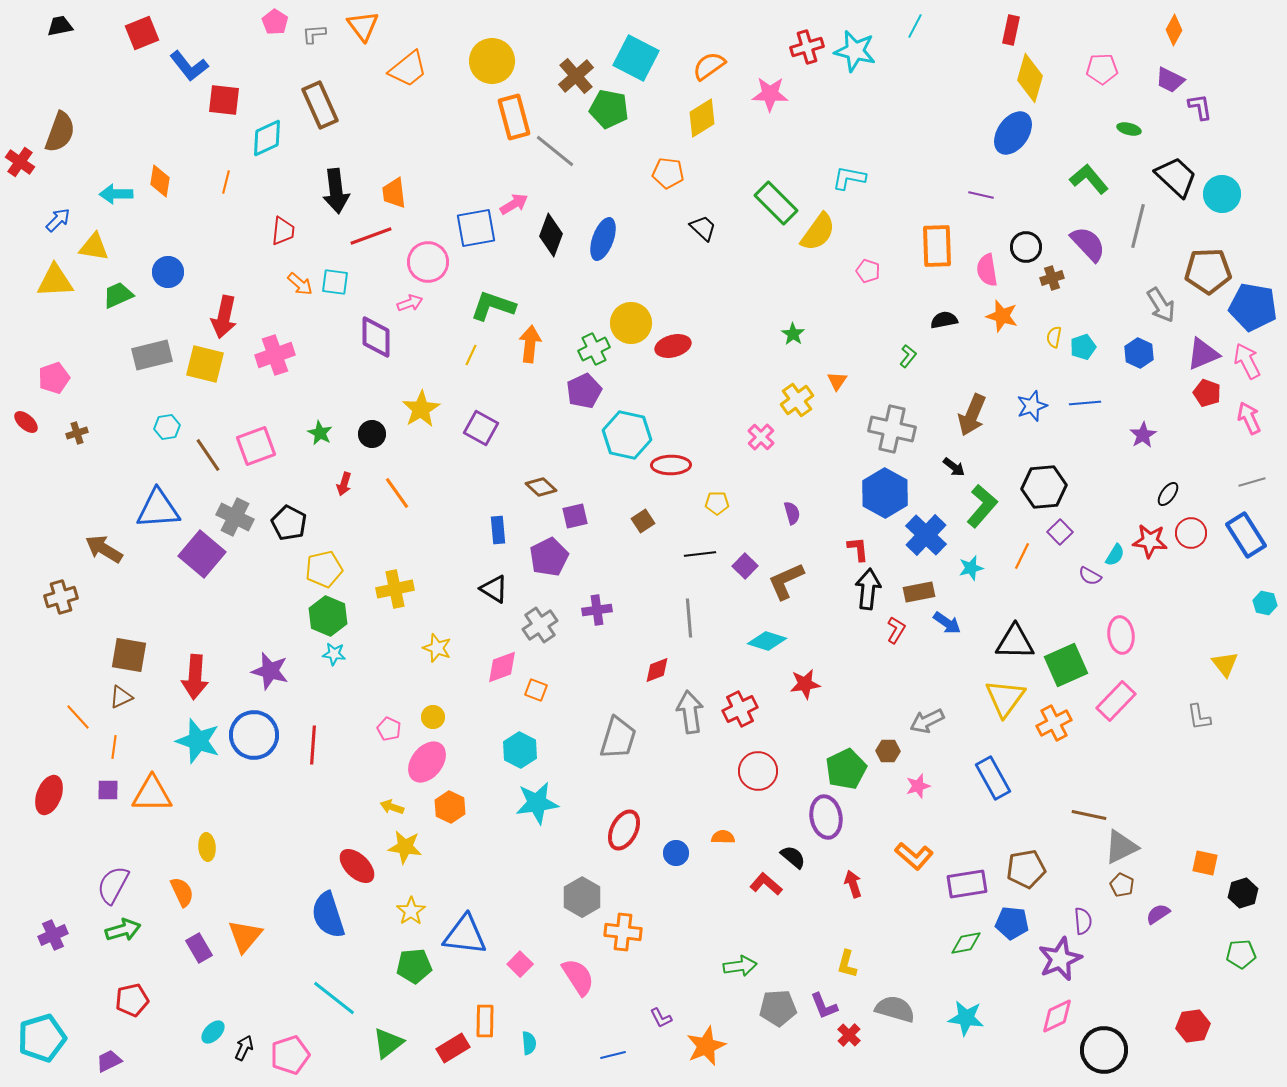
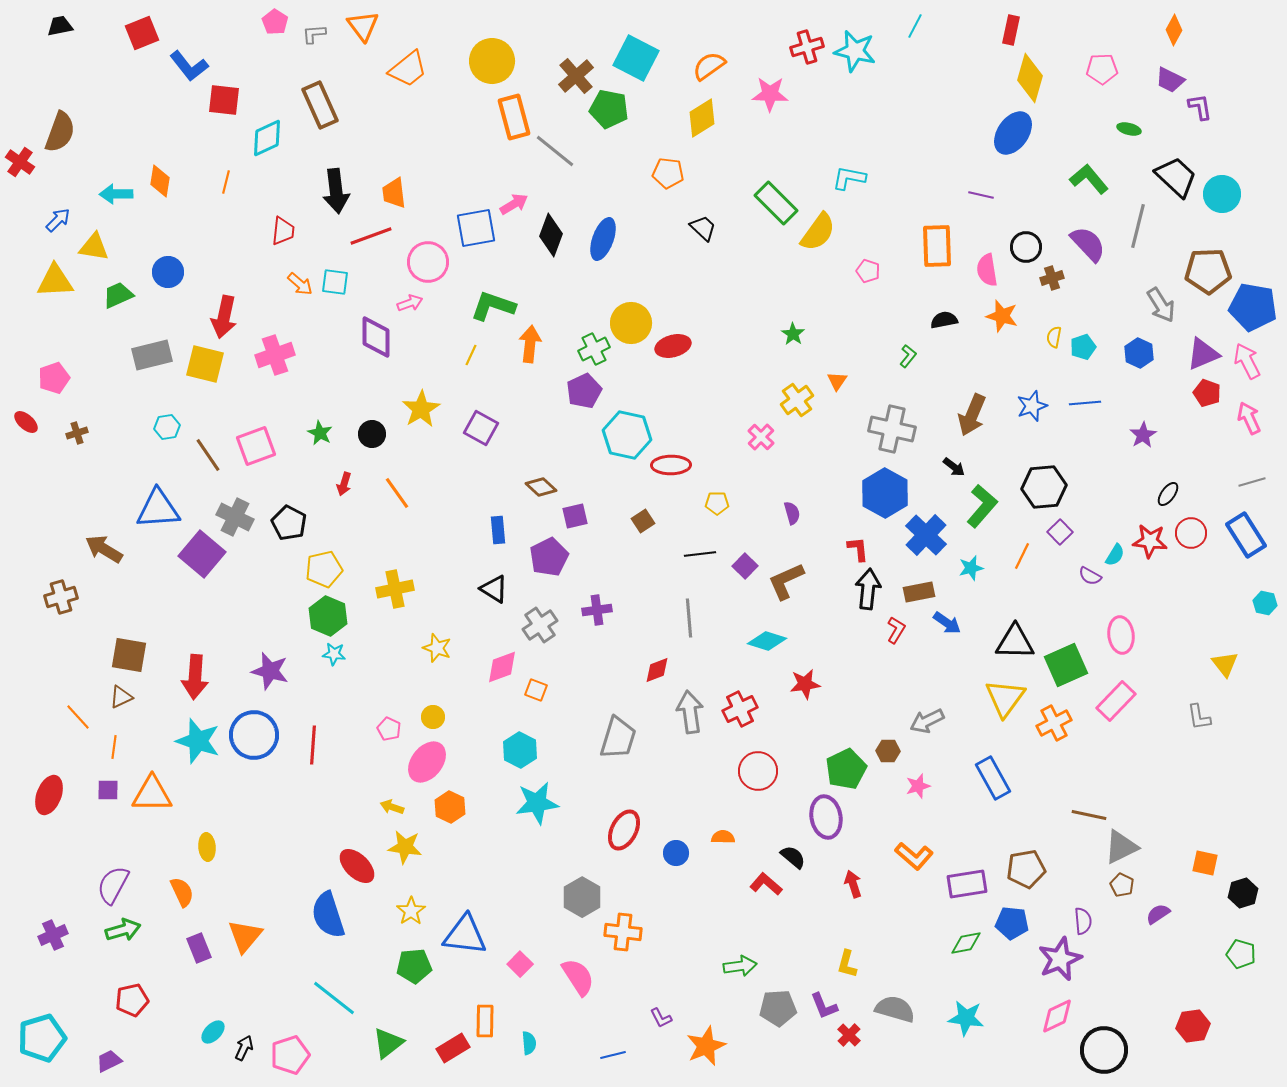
purple rectangle at (199, 948): rotated 8 degrees clockwise
green pentagon at (1241, 954): rotated 20 degrees clockwise
